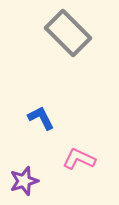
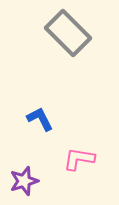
blue L-shape: moved 1 px left, 1 px down
pink L-shape: rotated 16 degrees counterclockwise
